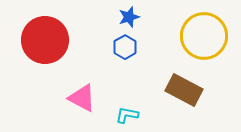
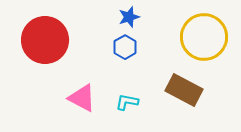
yellow circle: moved 1 px down
cyan L-shape: moved 13 px up
